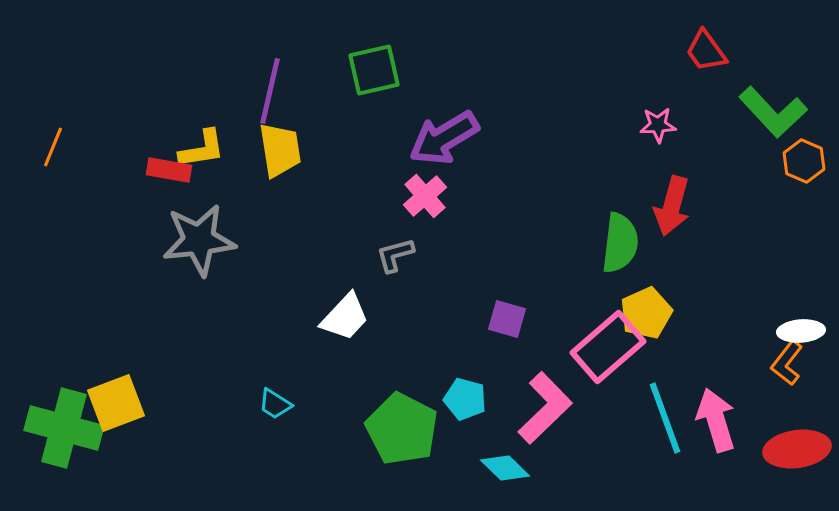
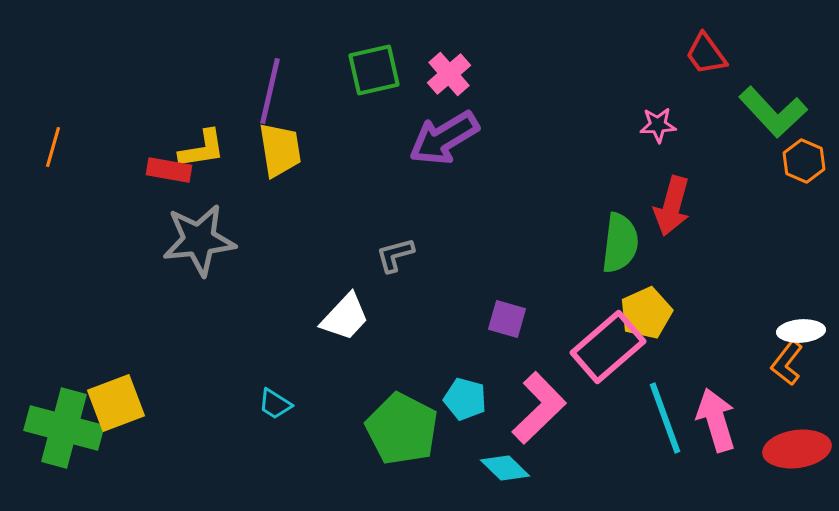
red trapezoid: moved 3 px down
orange line: rotated 6 degrees counterclockwise
pink cross: moved 24 px right, 122 px up
pink L-shape: moved 6 px left
